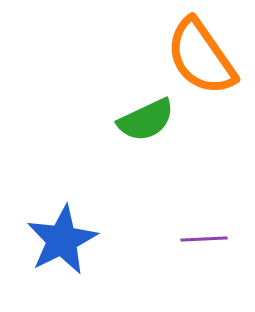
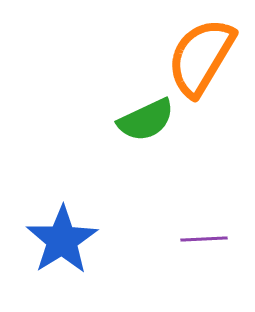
orange semicircle: rotated 66 degrees clockwise
blue star: rotated 6 degrees counterclockwise
